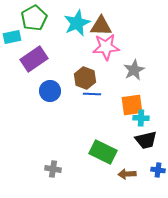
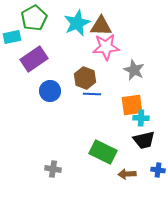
gray star: rotated 20 degrees counterclockwise
black trapezoid: moved 2 px left
